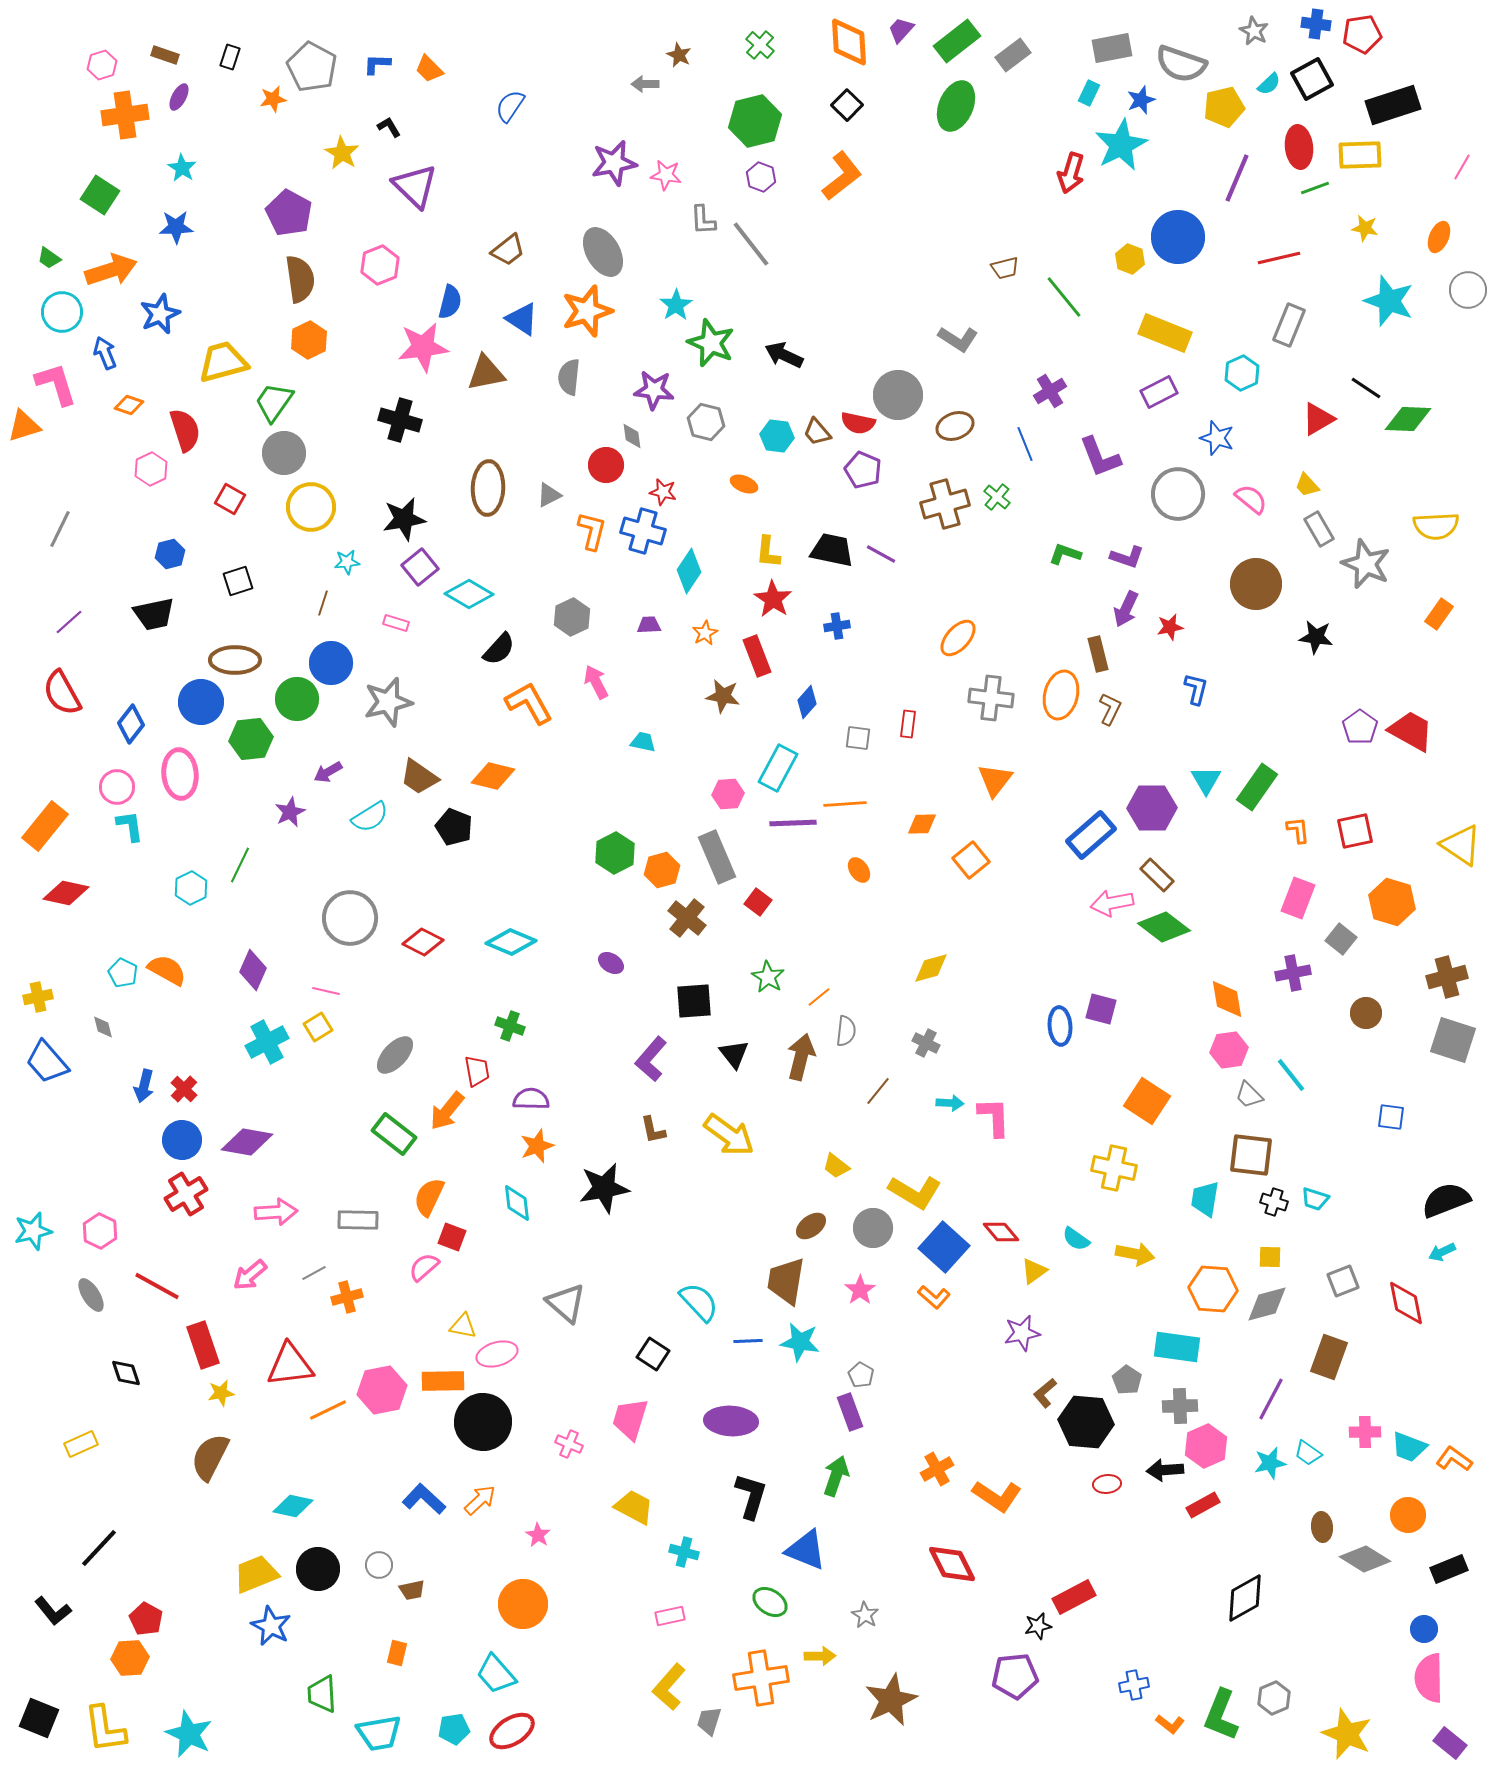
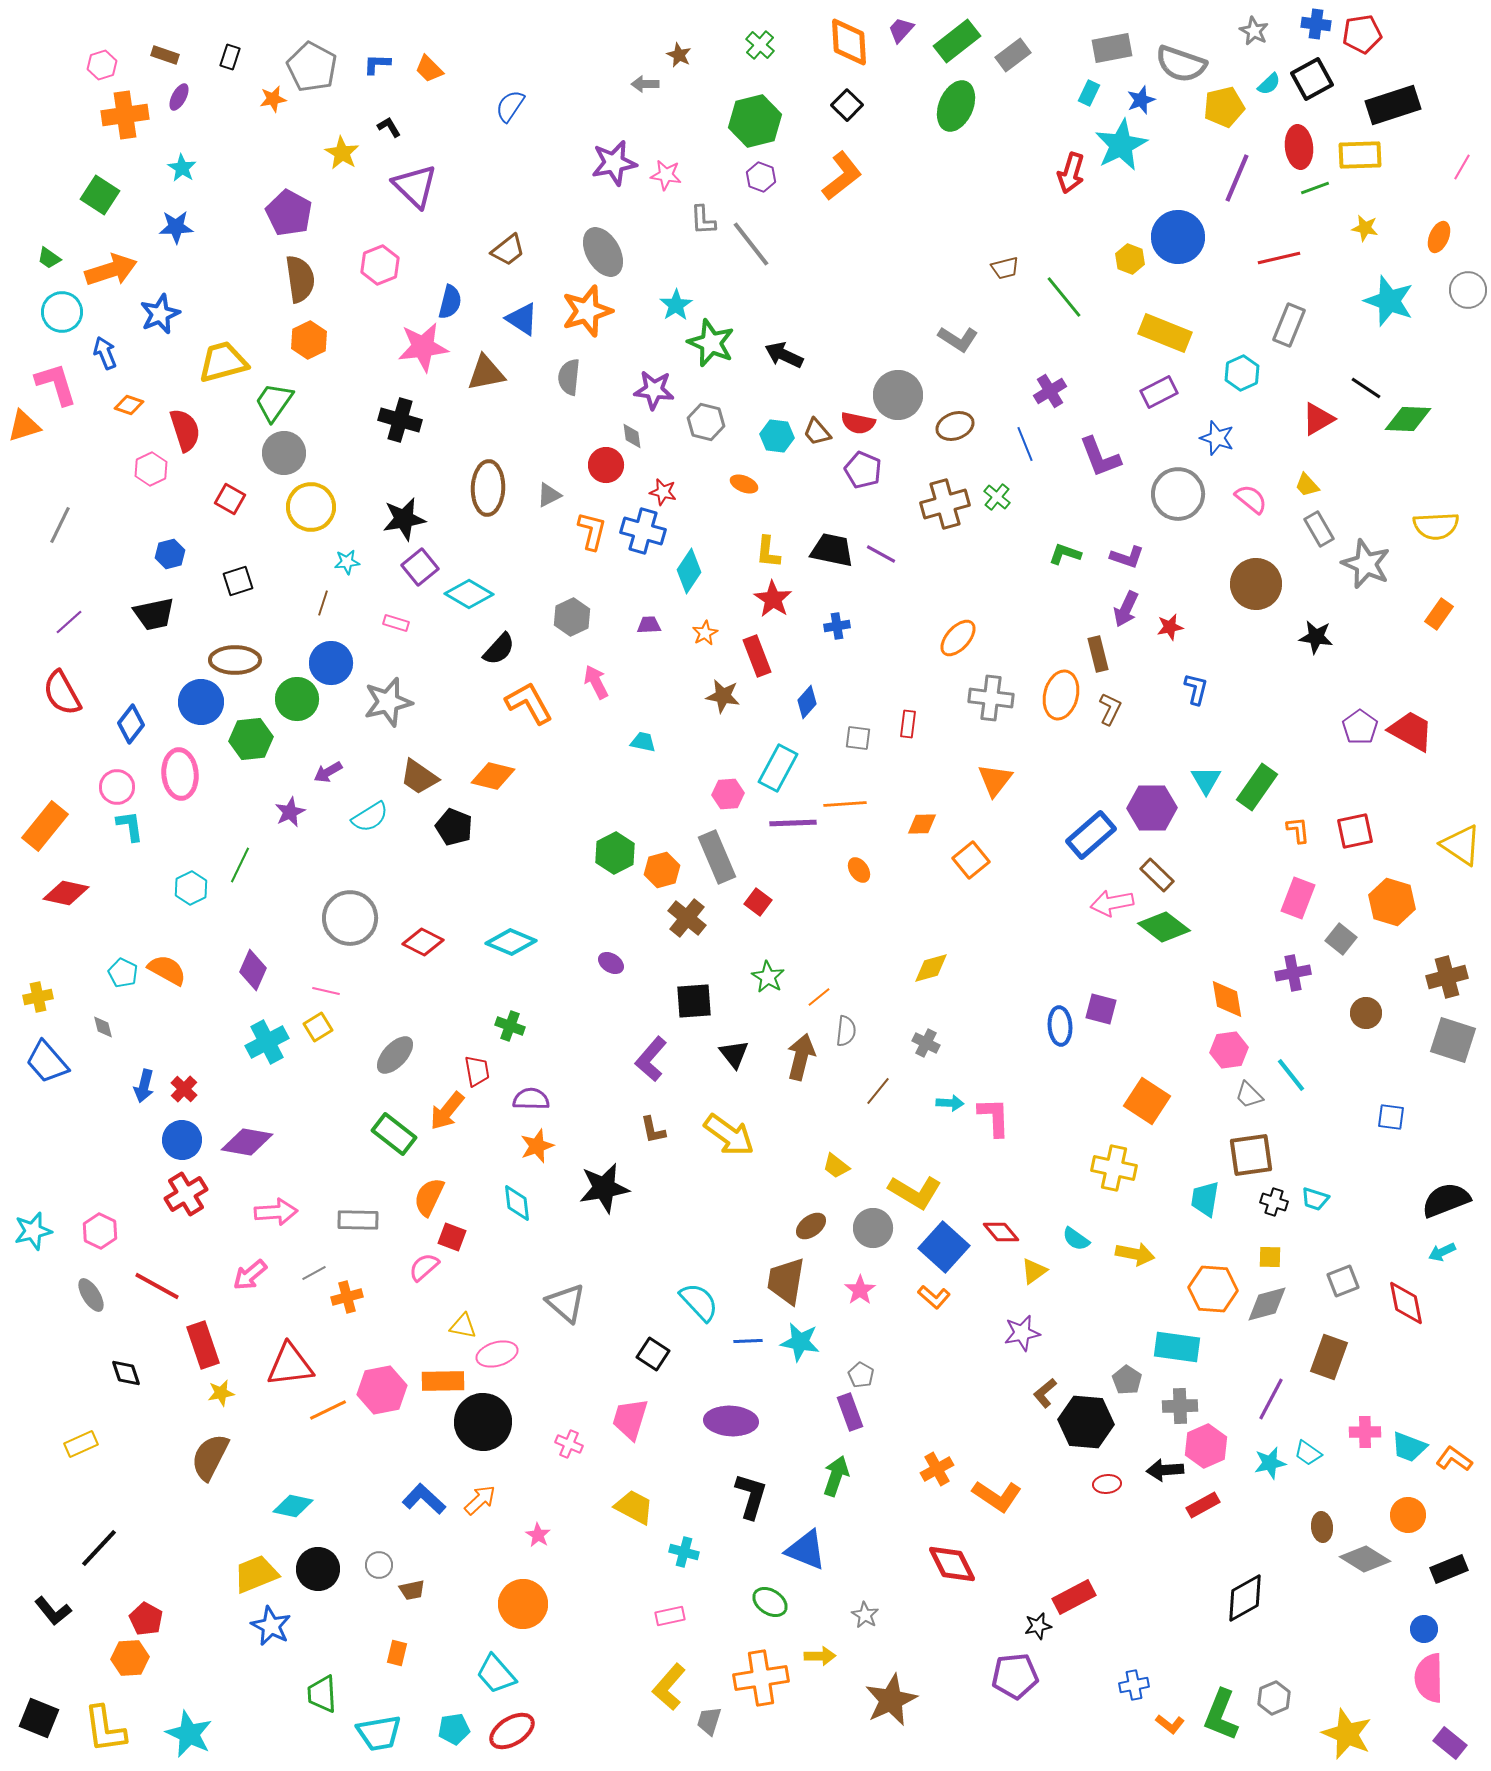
gray line at (60, 529): moved 4 px up
brown square at (1251, 1155): rotated 15 degrees counterclockwise
